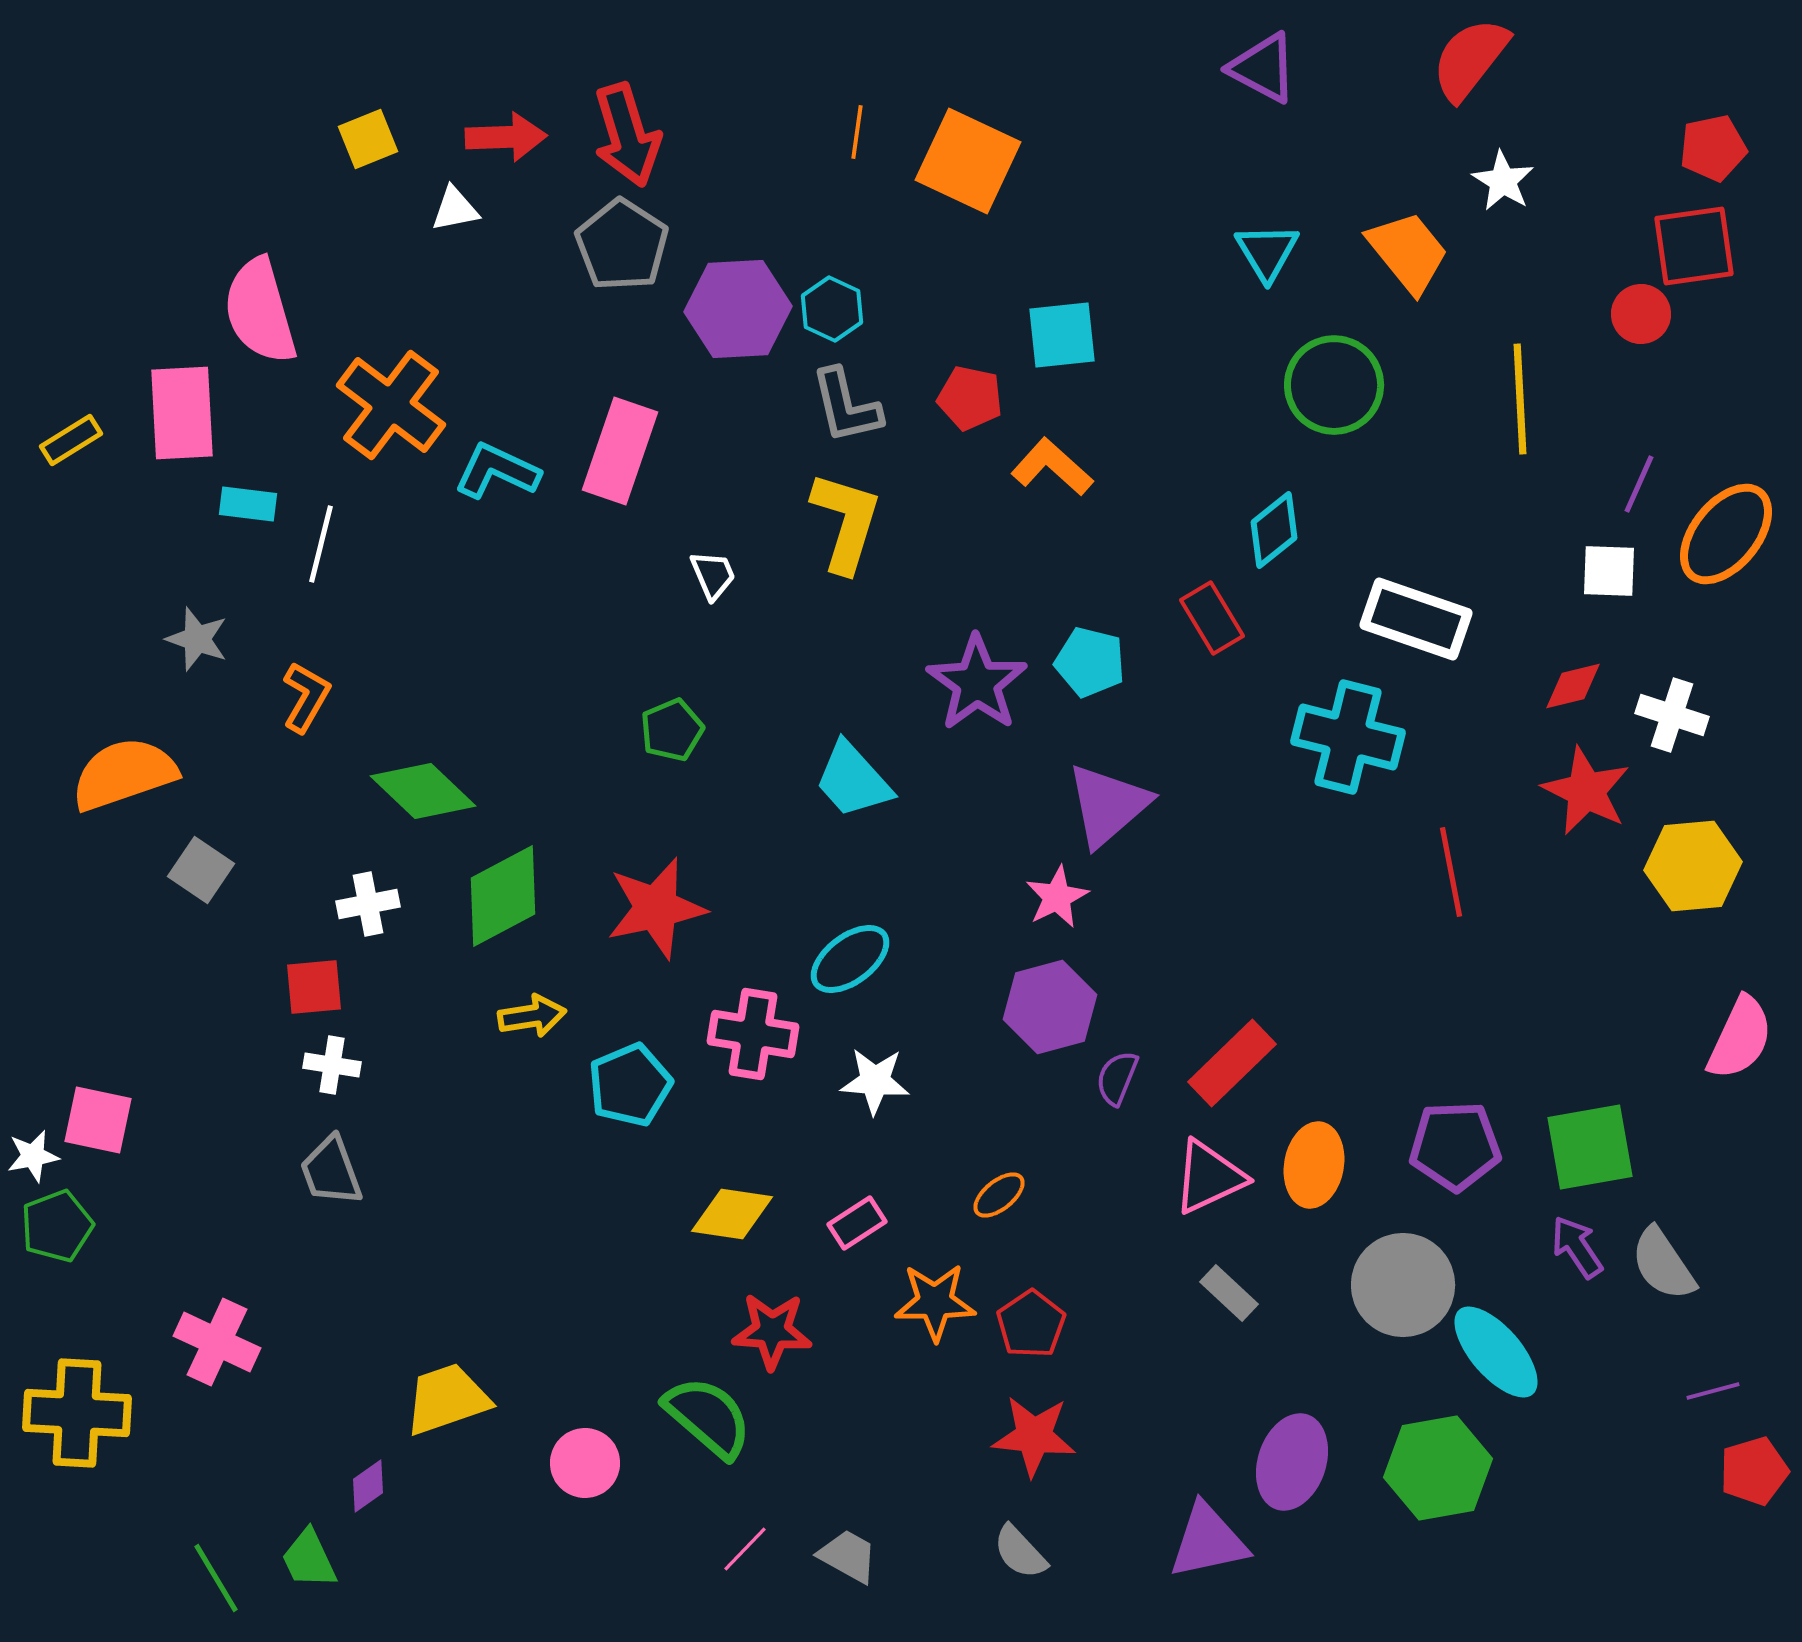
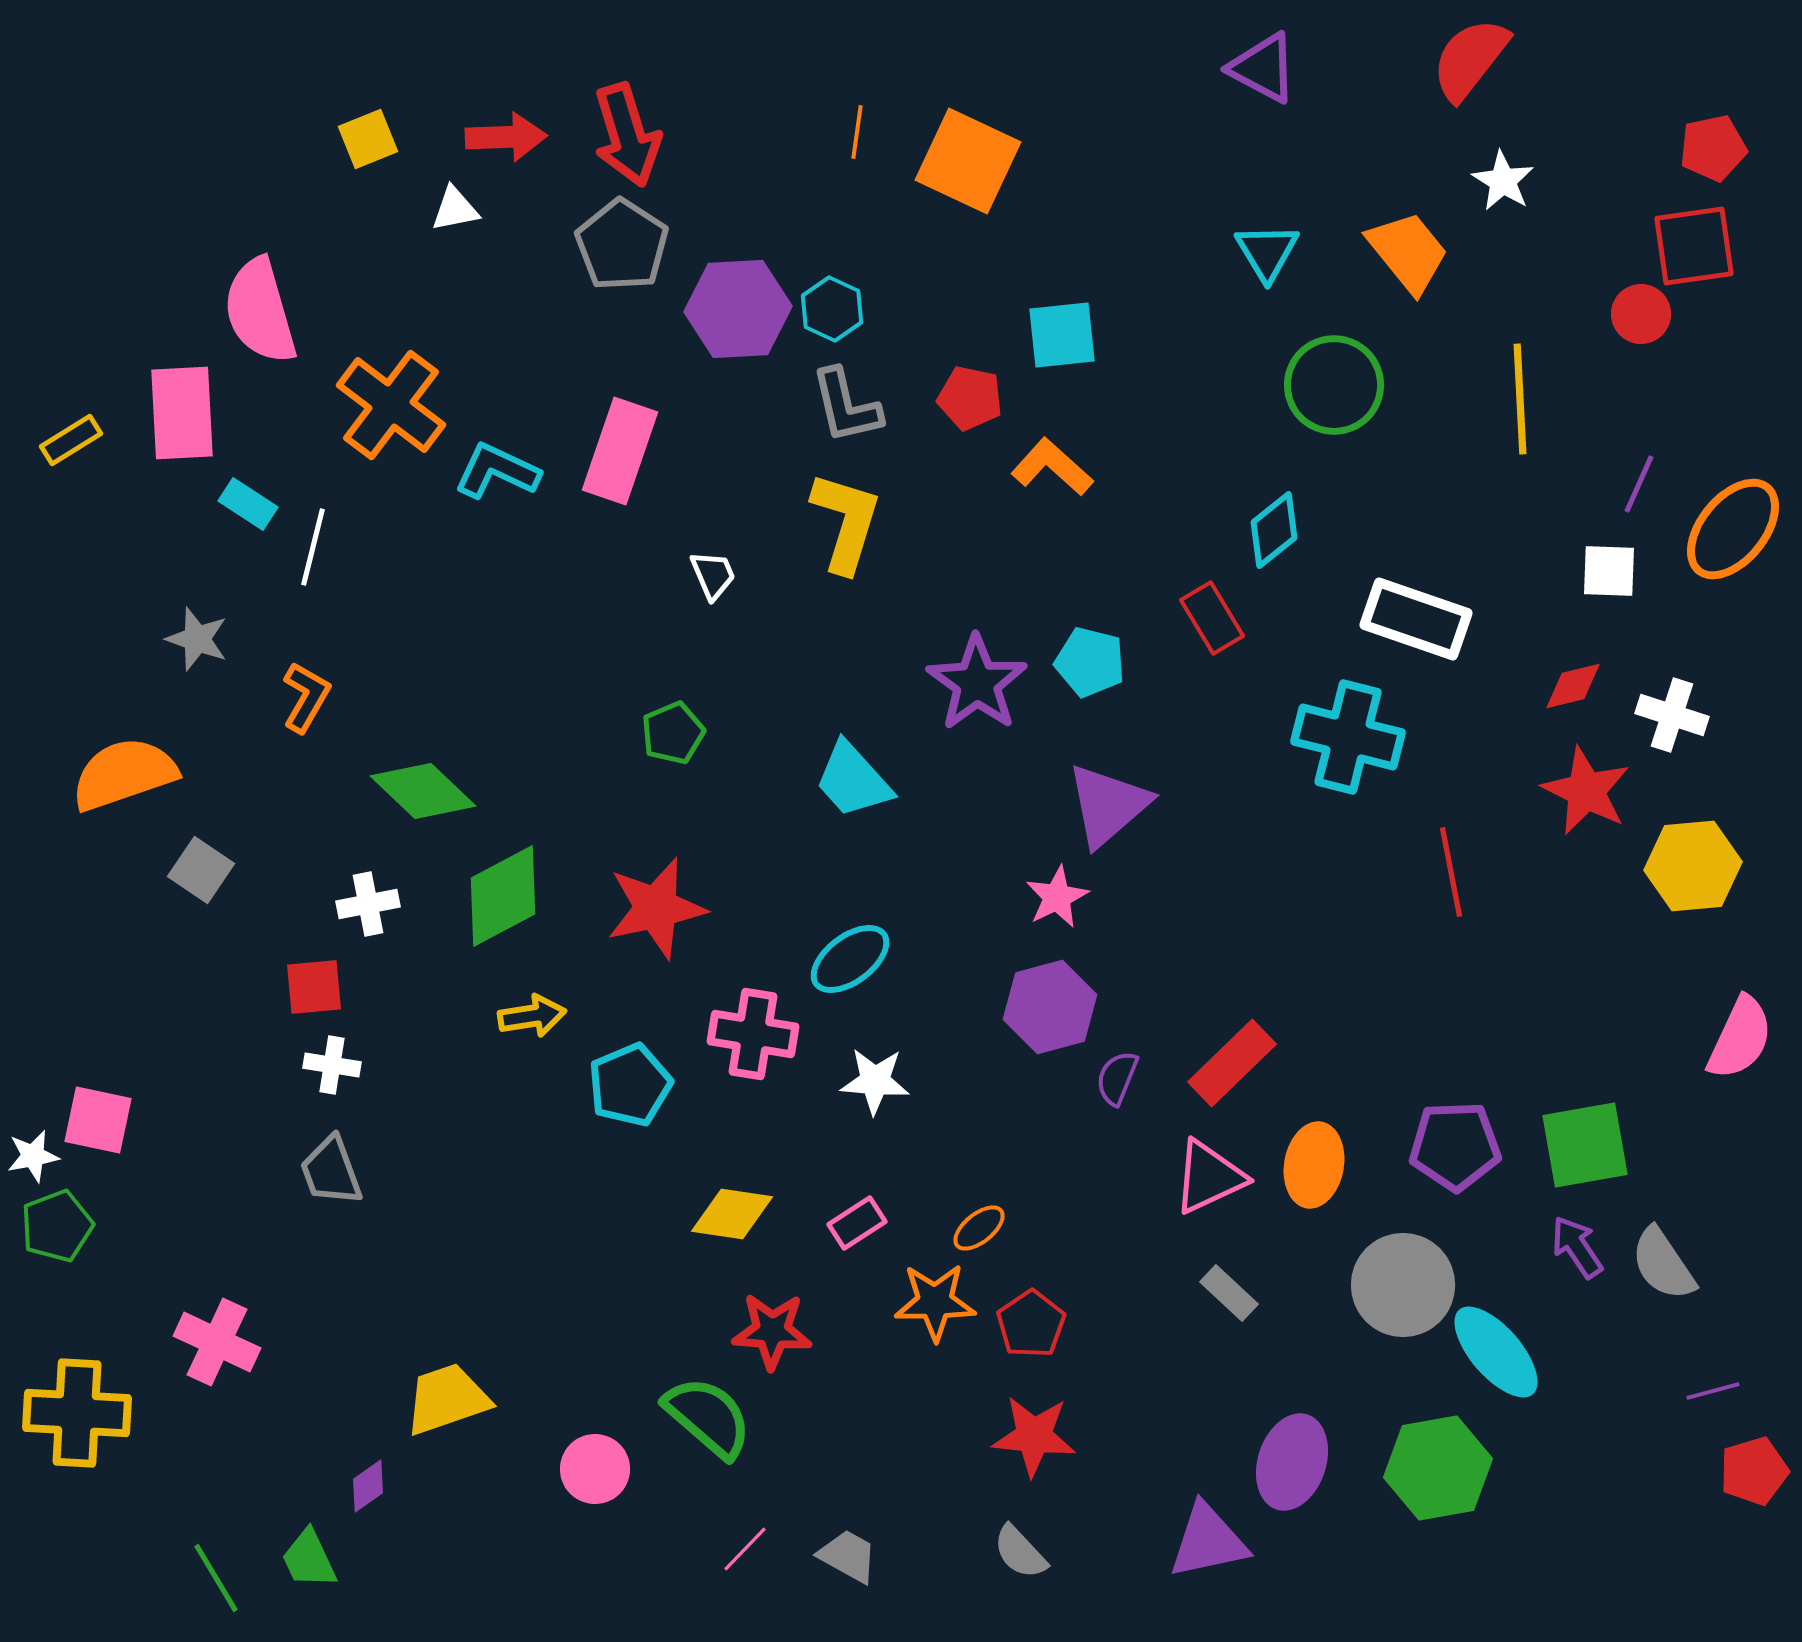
cyan rectangle at (248, 504): rotated 26 degrees clockwise
orange ellipse at (1726, 534): moved 7 px right, 5 px up
white line at (321, 544): moved 8 px left, 3 px down
green pentagon at (672, 730): moved 1 px right, 3 px down
green square at (1590, 1147): moved 5 px left, 2 px up
orange ellipse at (999, 1195): moved 20 px left, 33 px down
pink circle at (585, 1463): moved 10 px right, 6 px down
